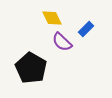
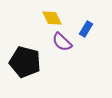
blue rectangle: rotated 14 degrees counterclockwise
black pentagon: moved 6 px left, 6 px up; rotated 16 degrees counterclockwise
